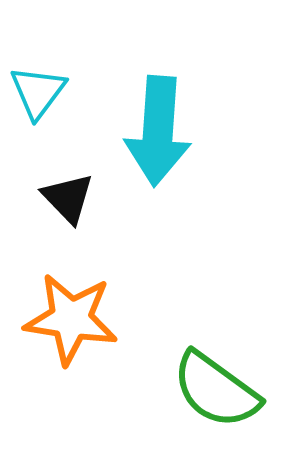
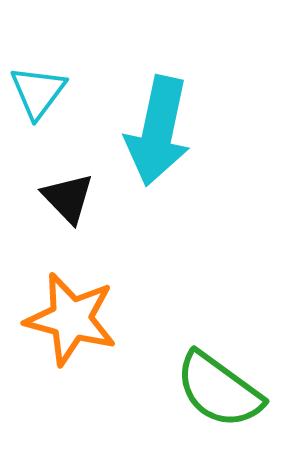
cyan arrow: rotated 8 degrees clockwise
orange star: rotated 6 degrees clockwise
green semicircle: moved 3 px right
